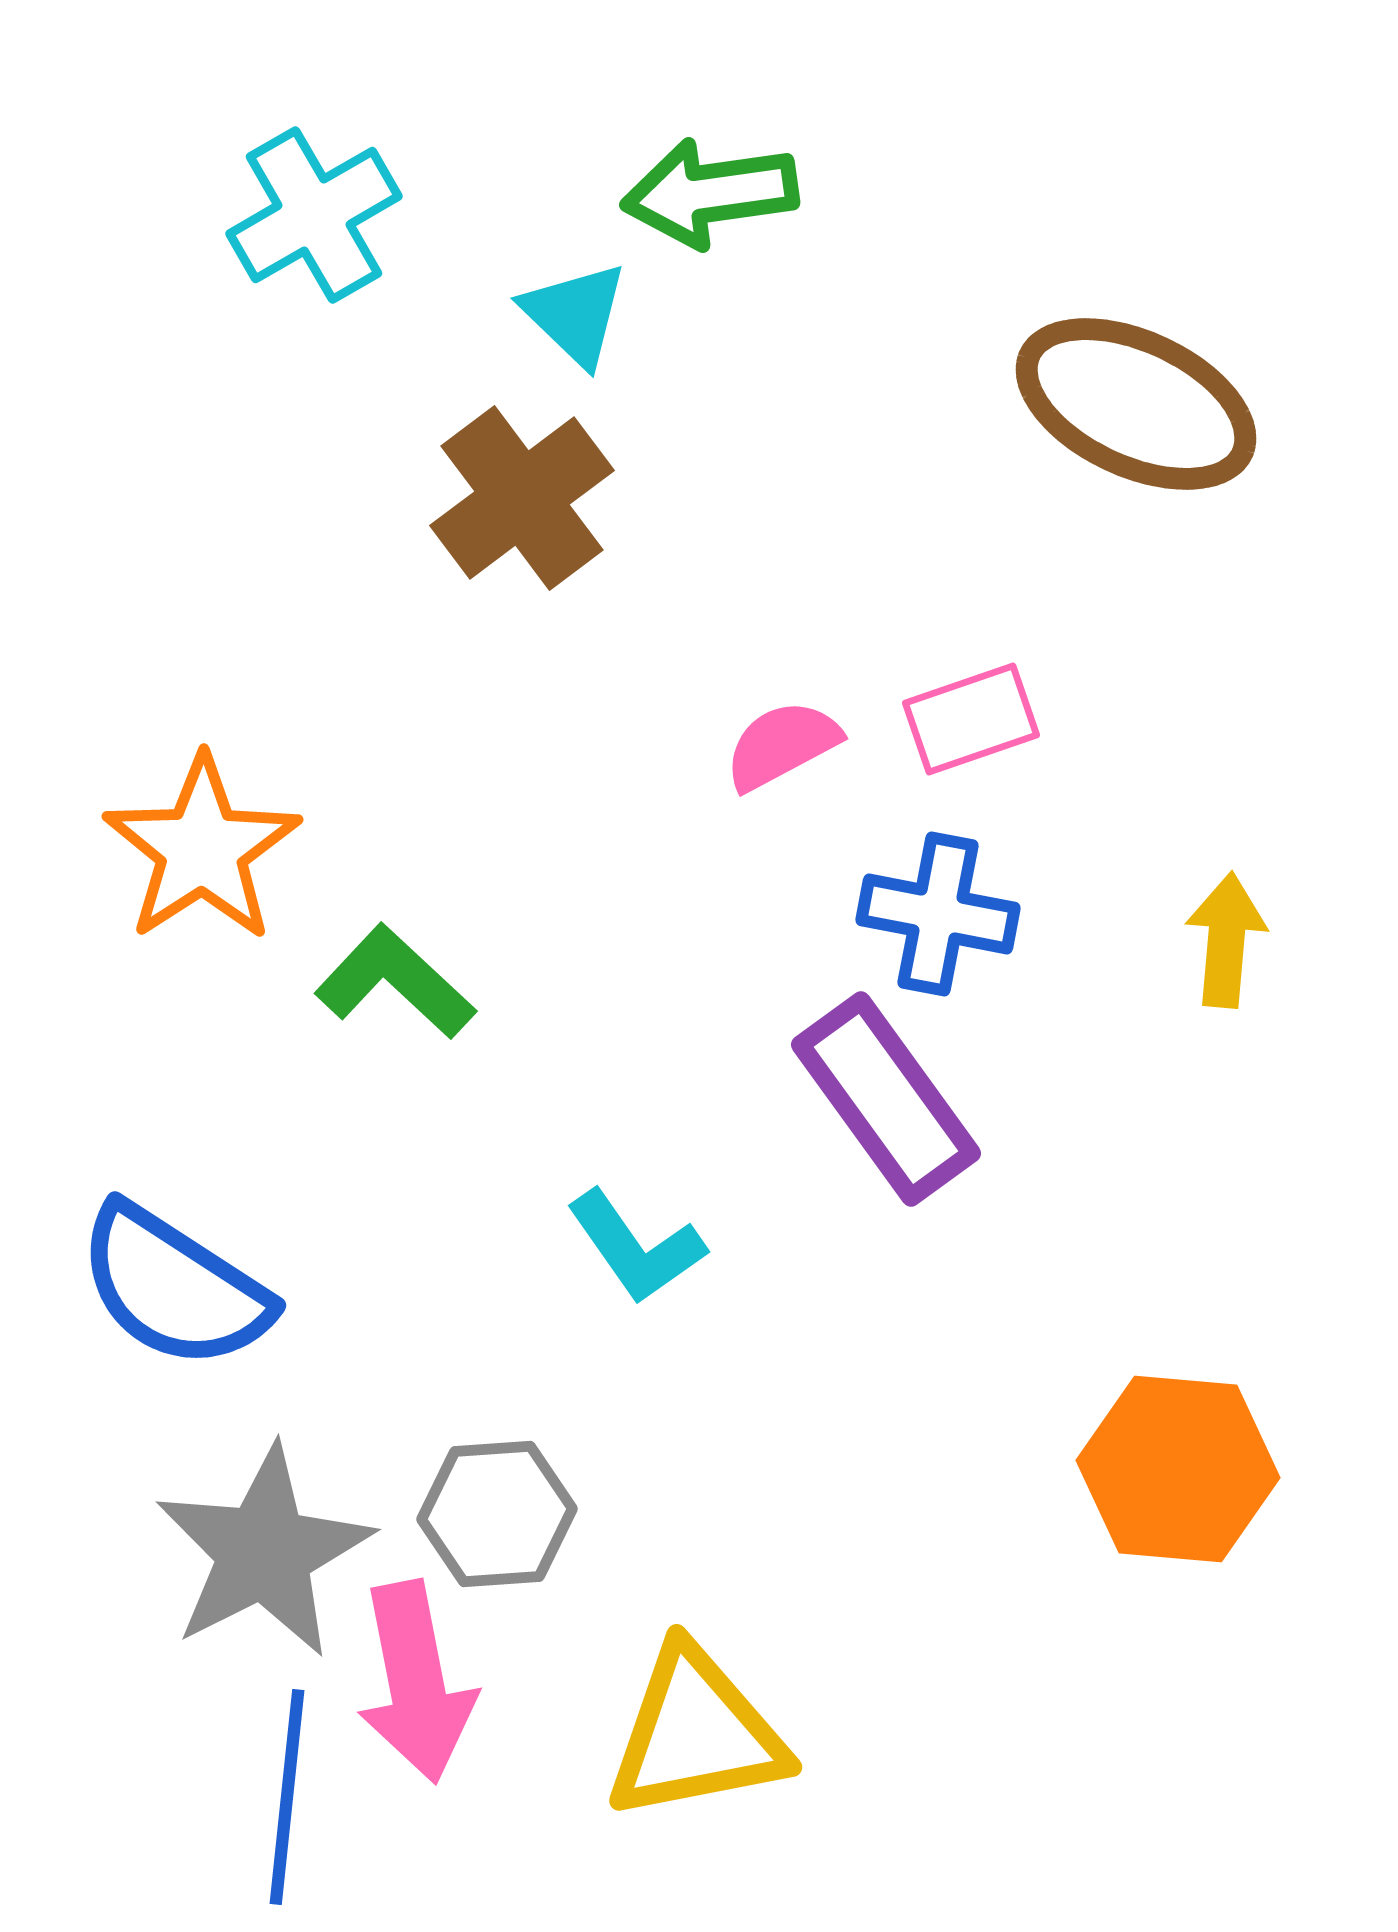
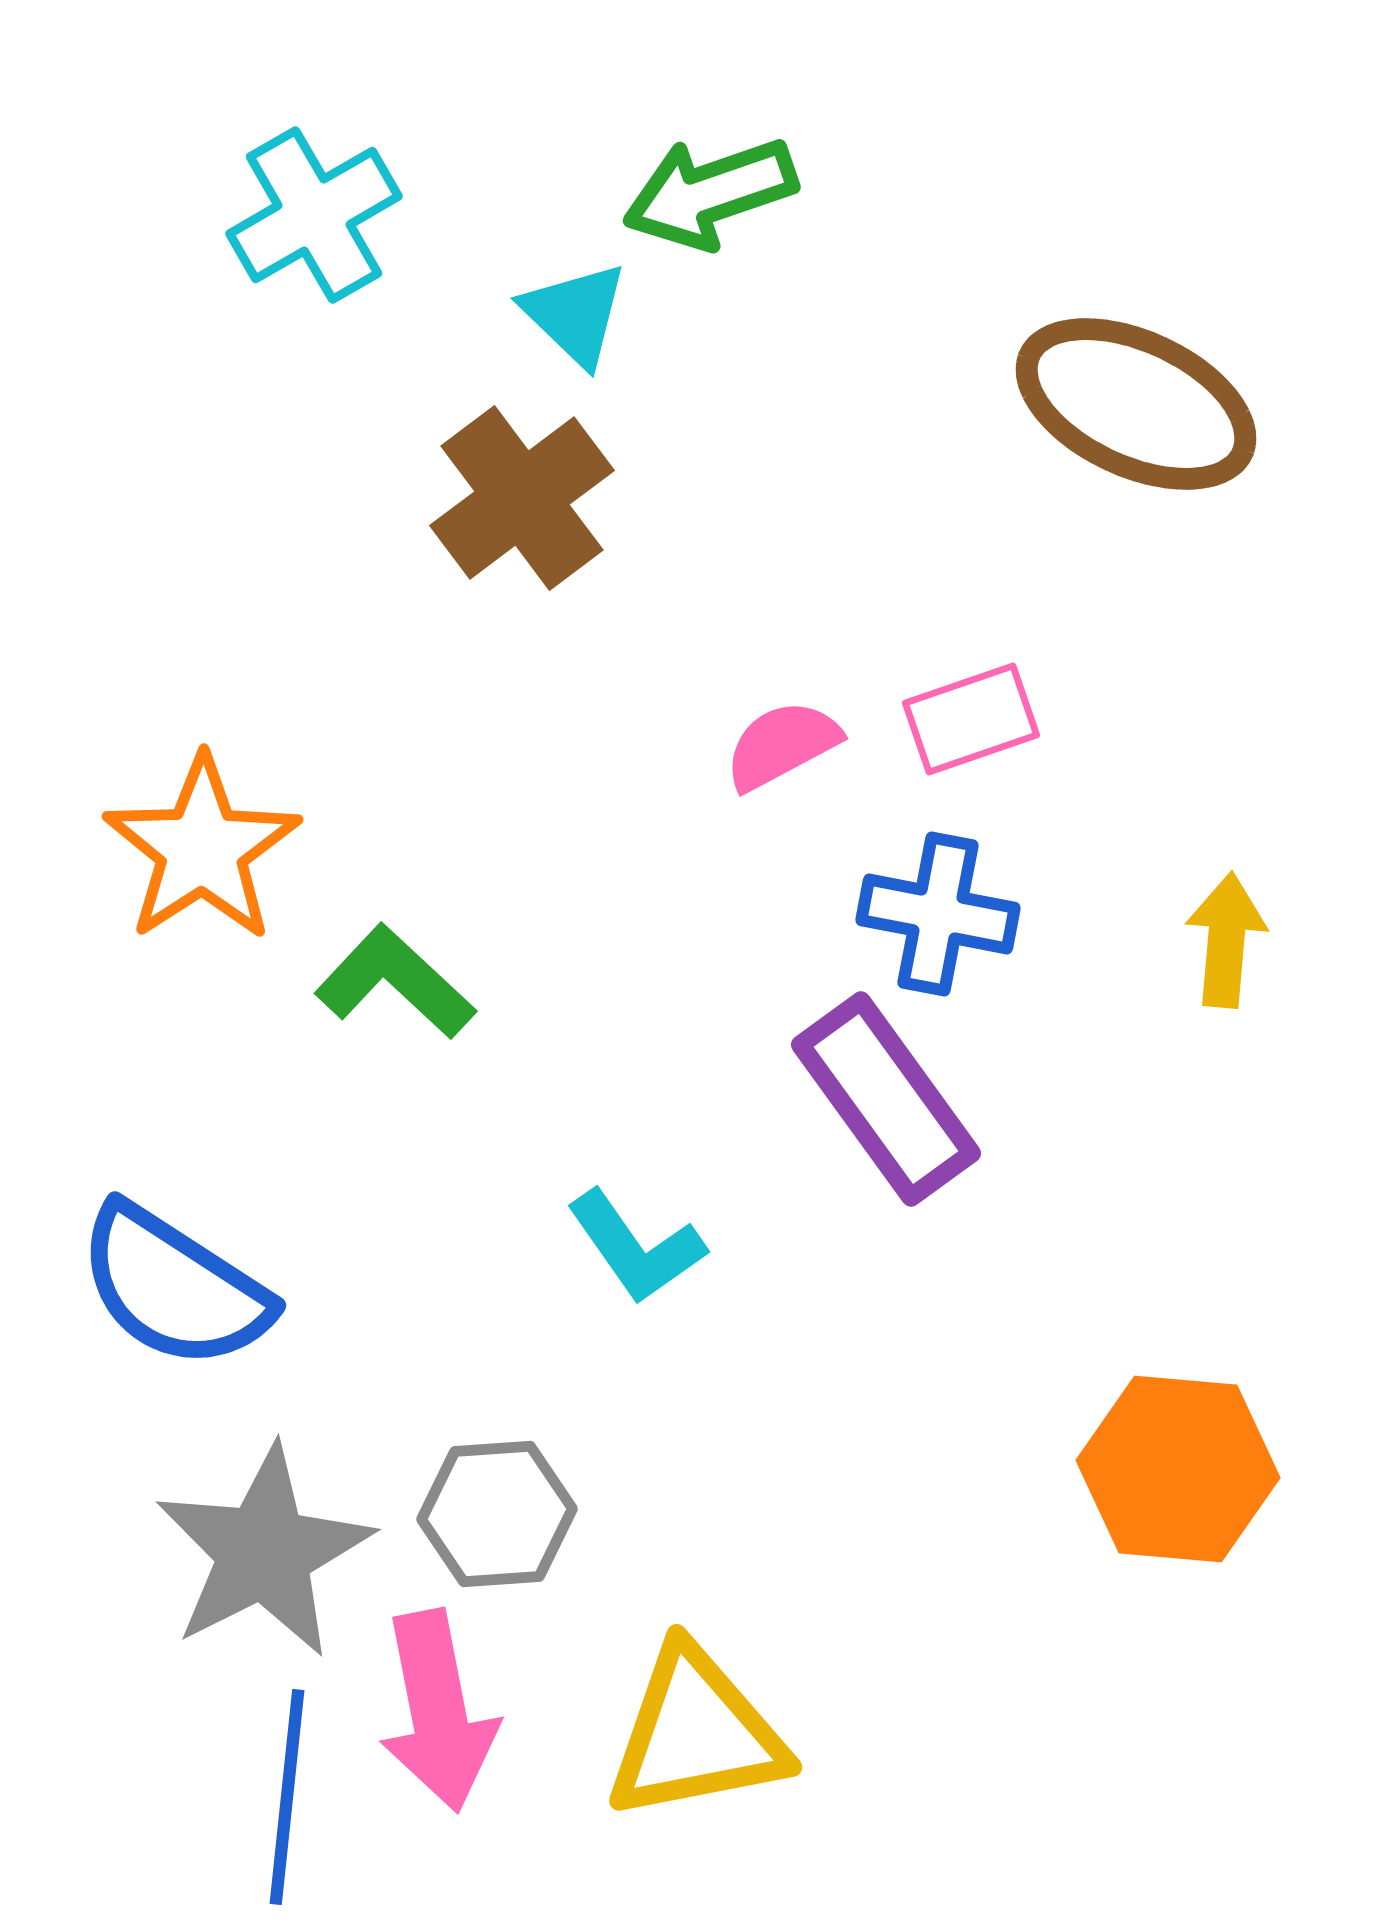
green arrow: rotated 11 degrees counterclockwise
pink arrow: moved 22 px right, 29 px down
